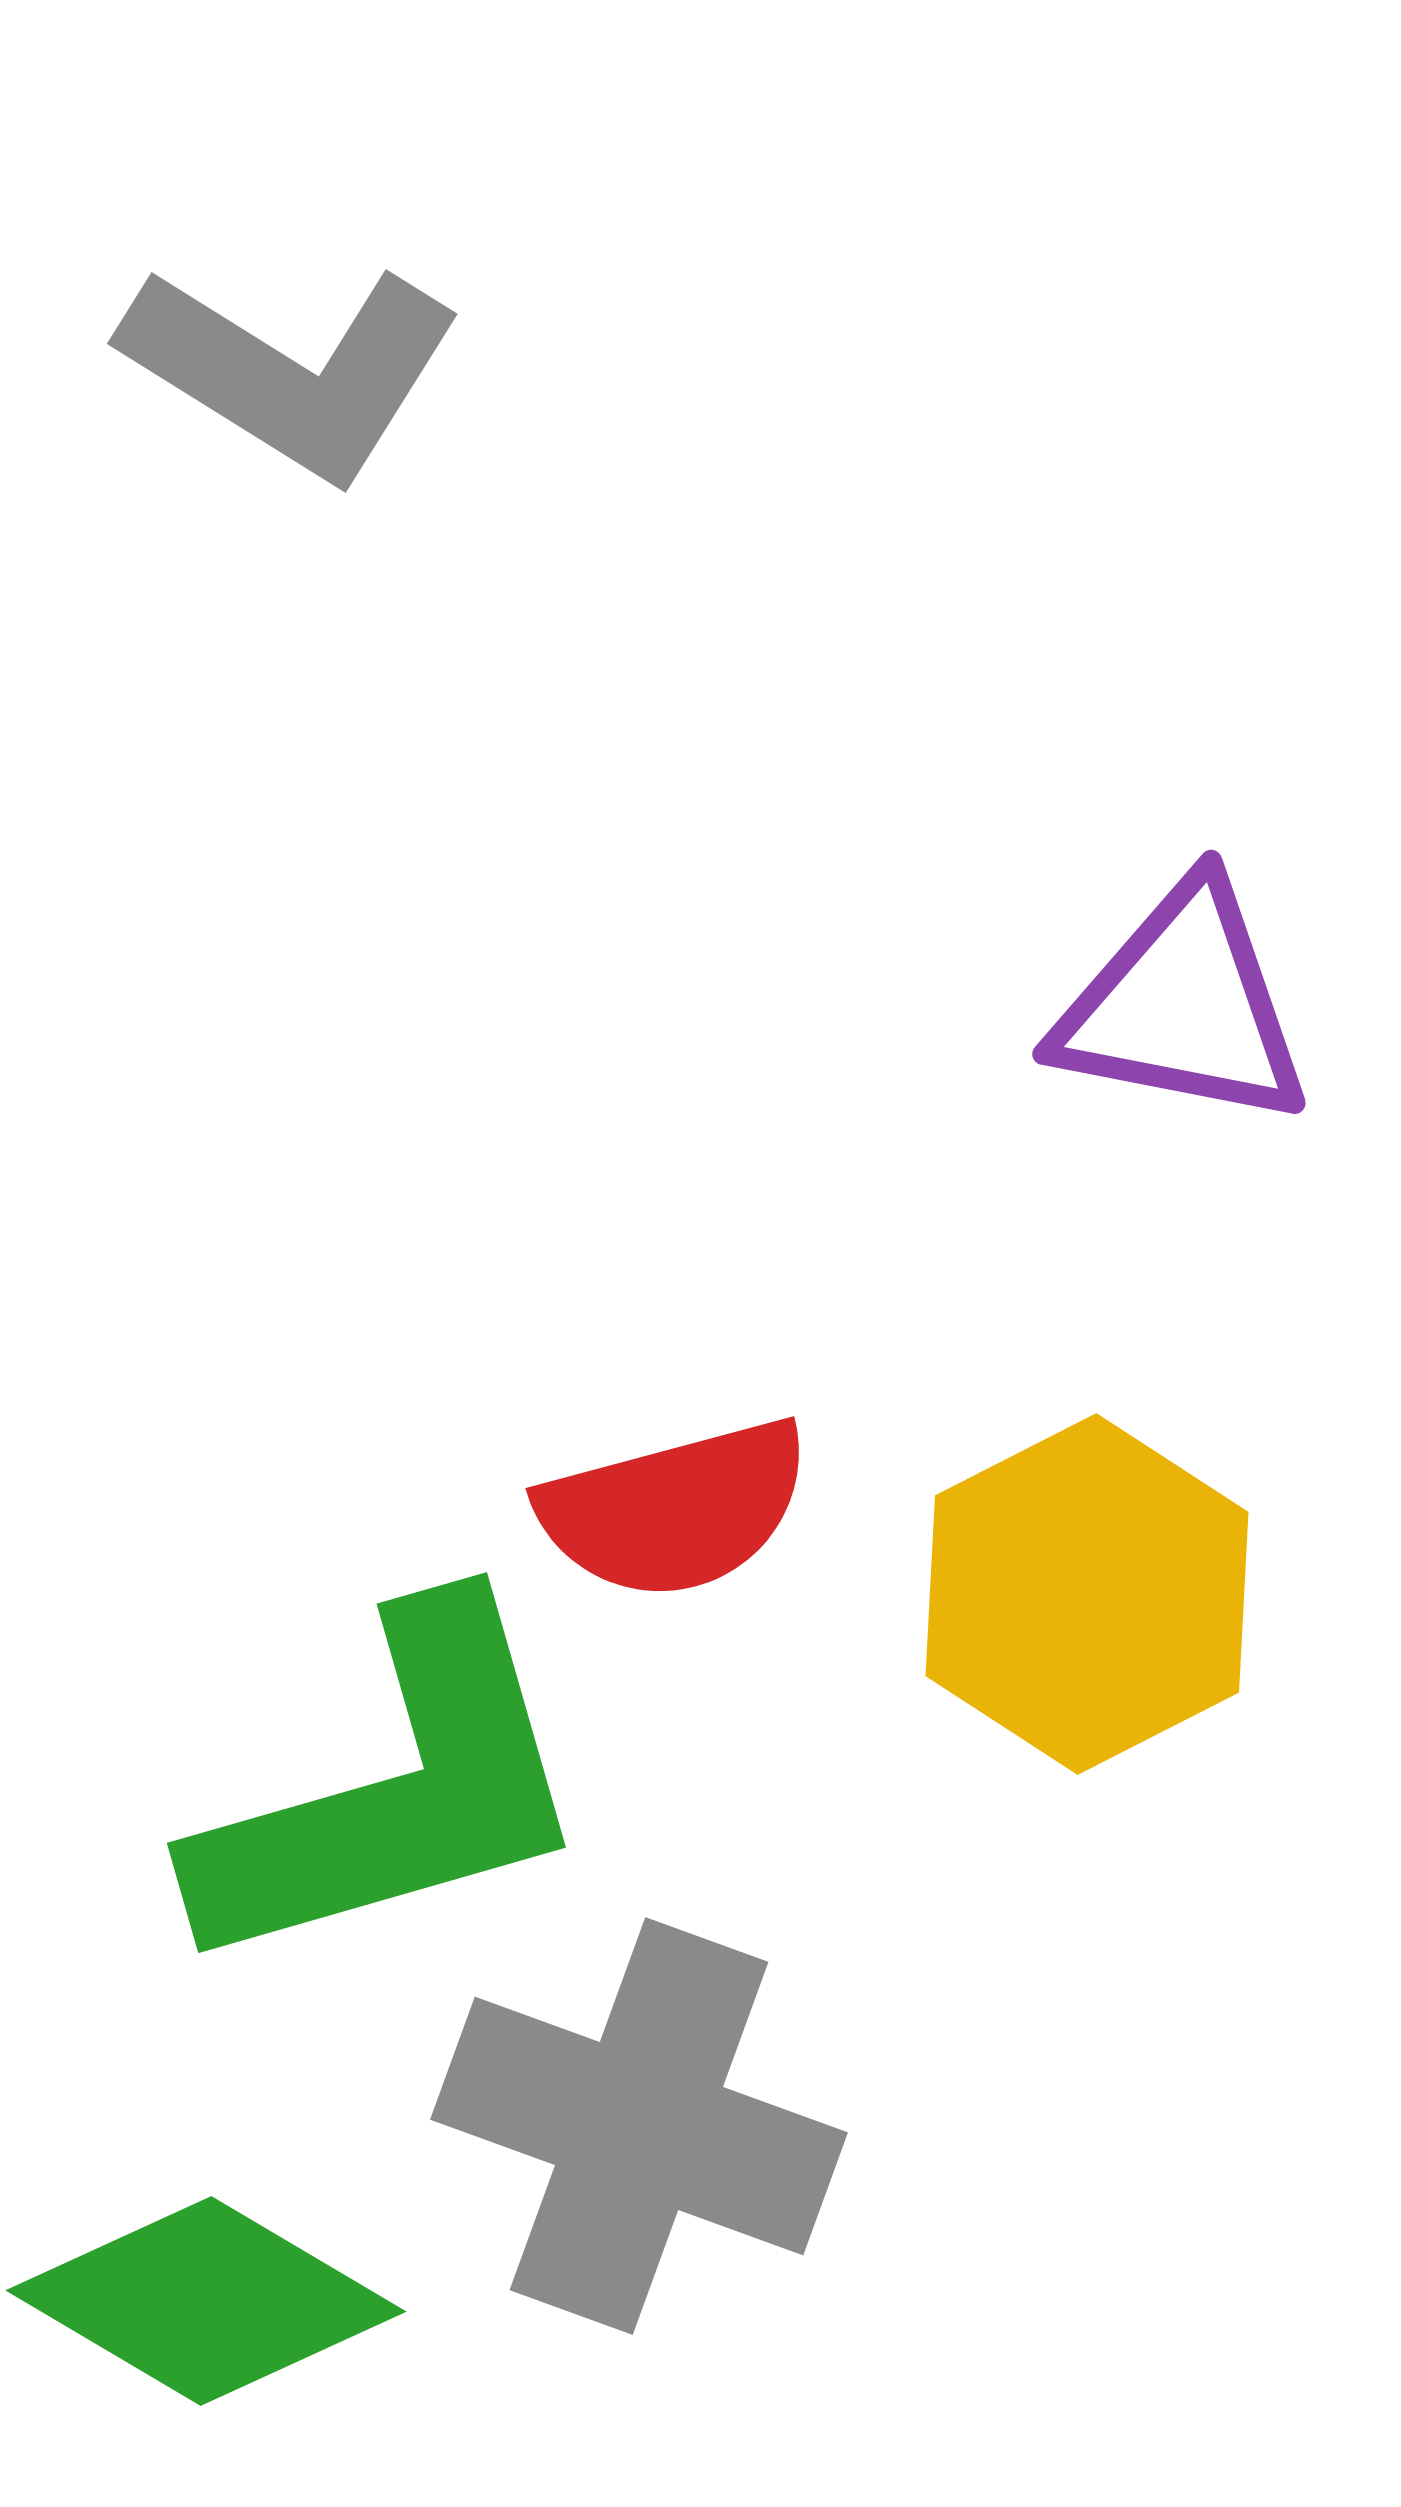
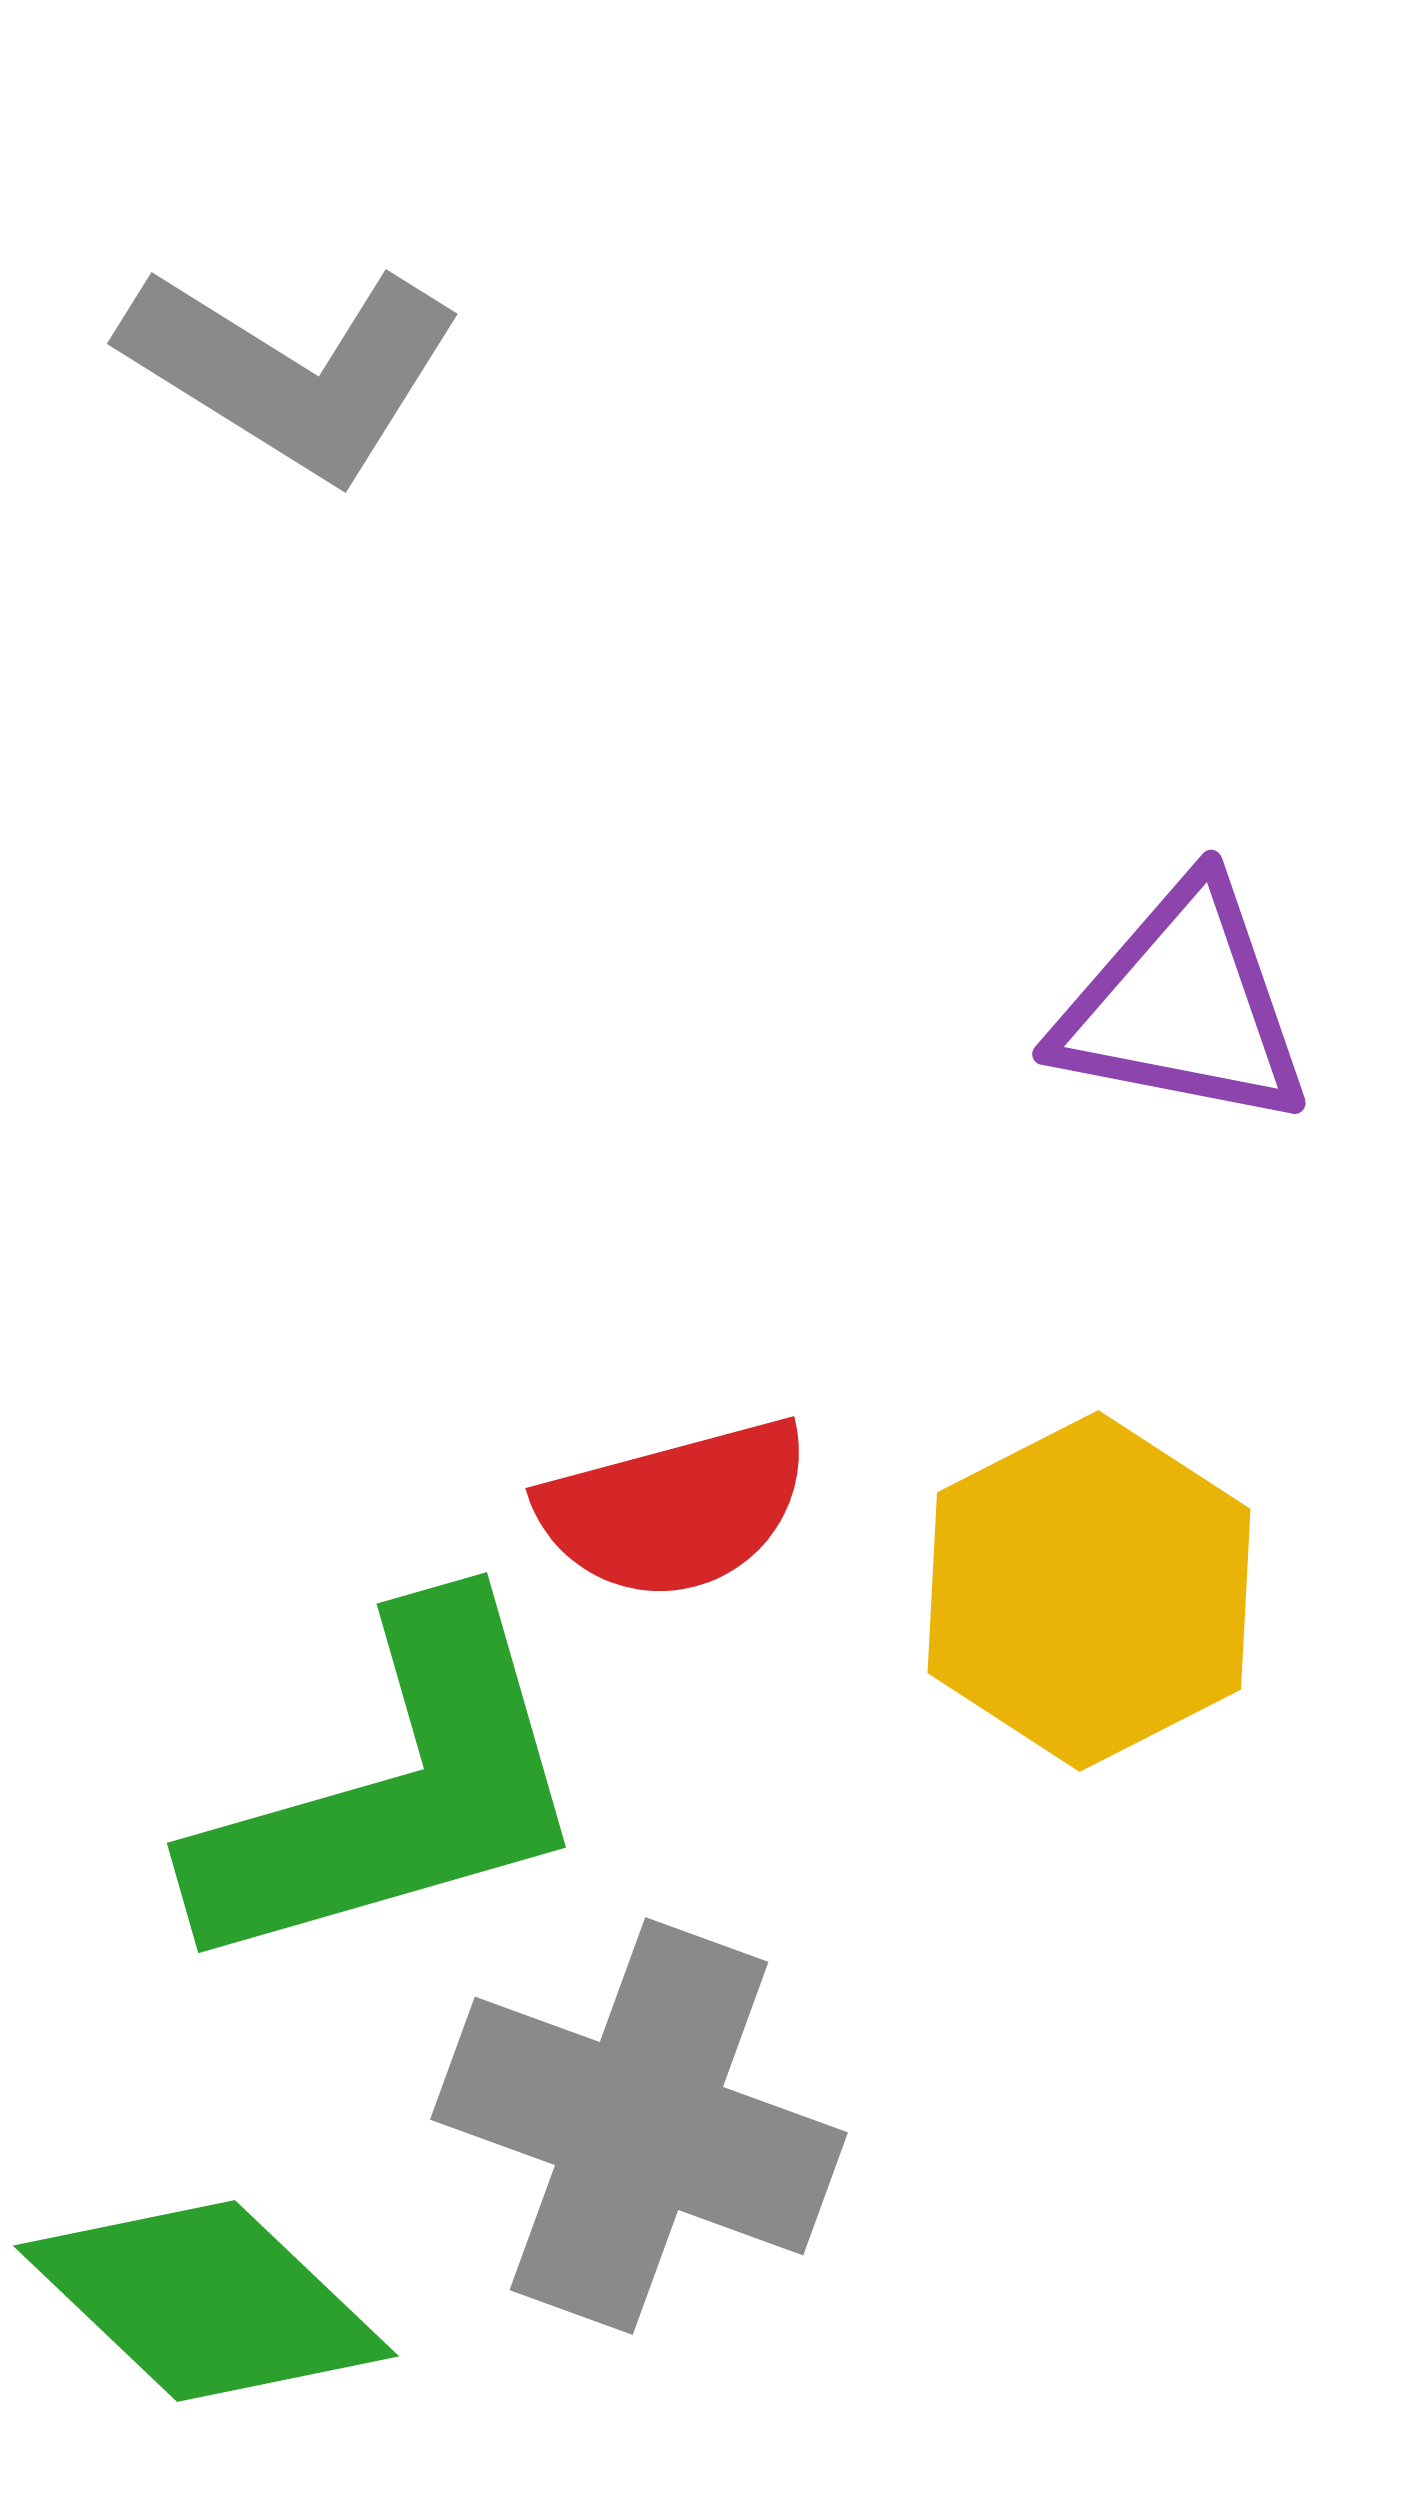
yellow hexagon: moved 2 px right, 3 px up
green diamond: rotated 13 degrees clockwise
